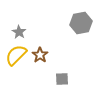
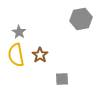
gray hexagon: moved 4 px up
yellow semicircle: rotated 55 degrees counterclockwise
